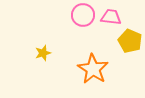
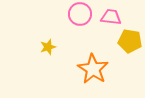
pink circle: moved 3 px left, 1 px up
yellow pentagon: rotated 15 degrees counterclockwise
yellow star: moved 5 px right, 6 px up
